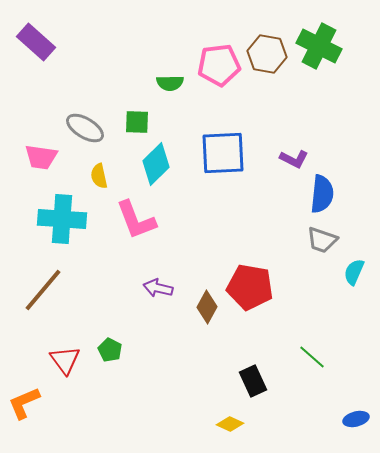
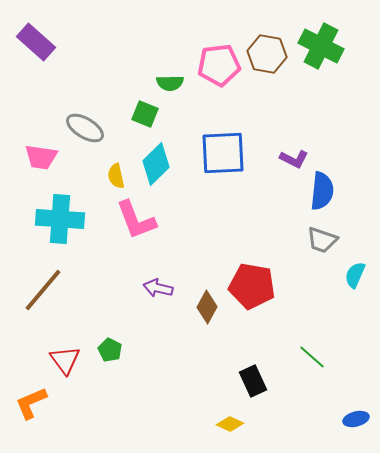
green cross: moved 2 px right
green square: moved 8 px right, 8 px up; rotated 20 degrees clockwise
yellow semicircle: moved 17 px right
blue semicircle: moved 3 px up
cyan cross: moved 2 px left
cyan semicircle: moved 1 px right, 3 px down
red pentagon: moved 2 px right, 1 px up
orange L-shape: moved 7 px right
